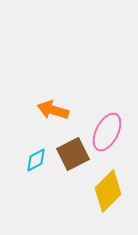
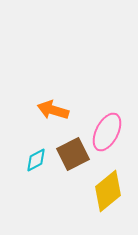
yellow diamond: rotated 6 degrees clockwise
